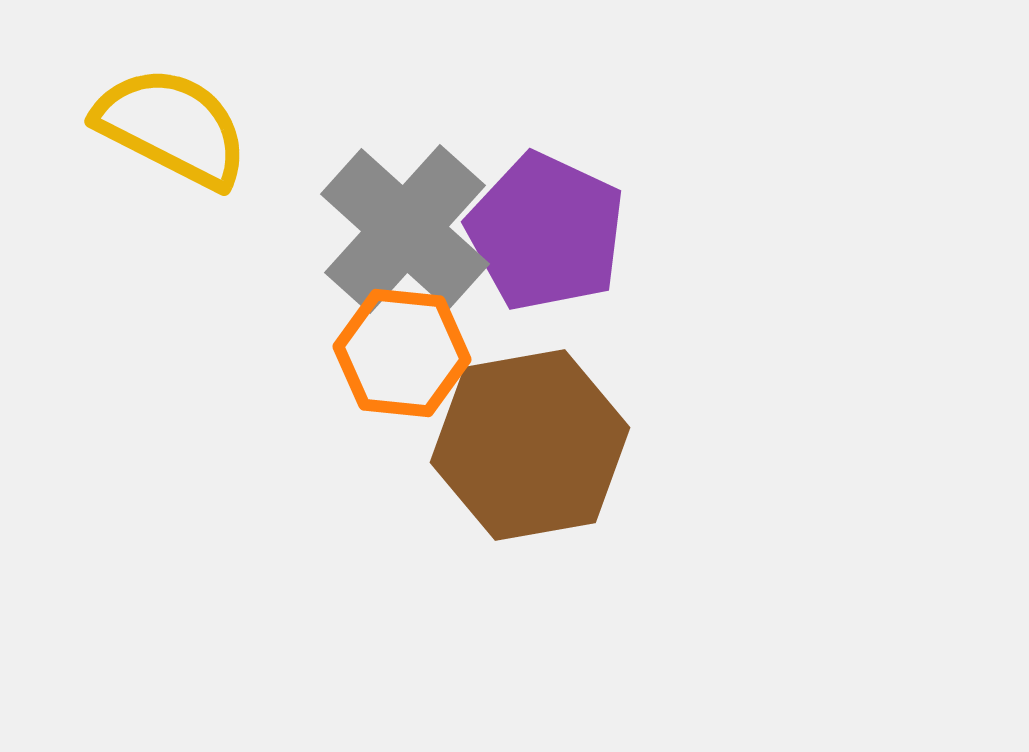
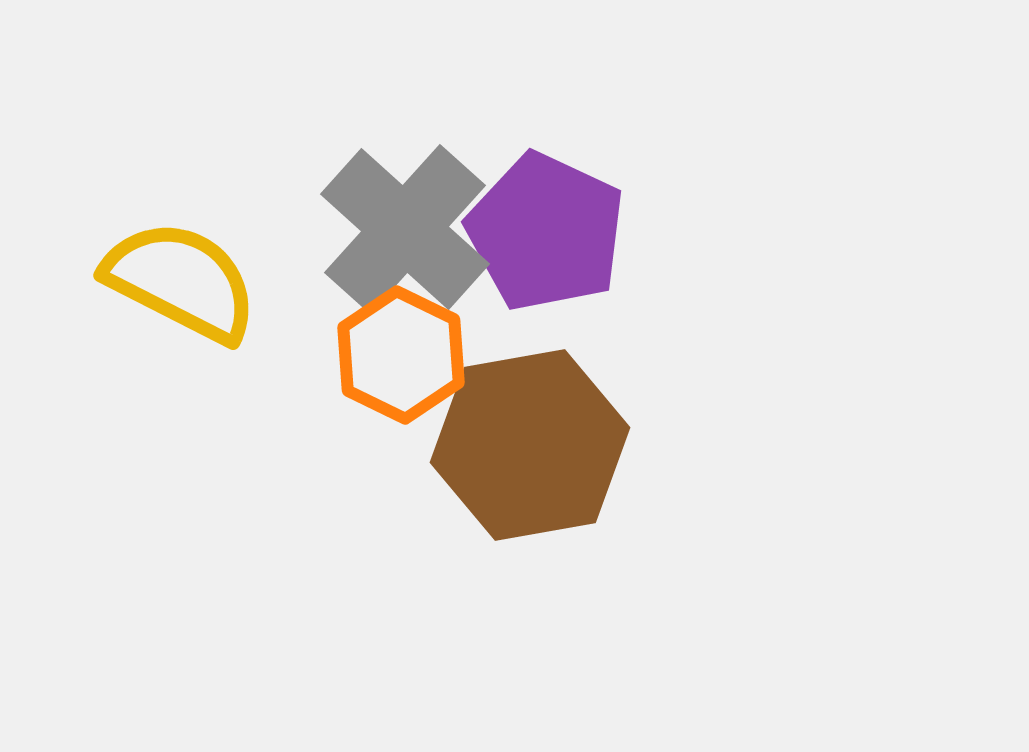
yellow semicircle: moved 9 px right, 154 px down
orange hexagon: moved 1 px left, 2 px down; rotated 20 degrees clockwise
